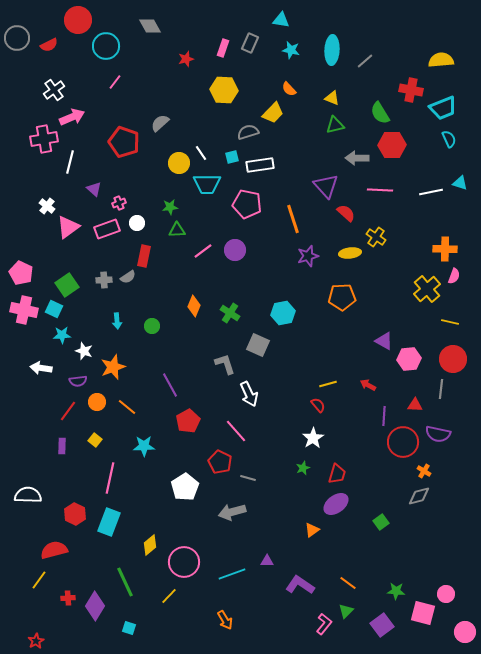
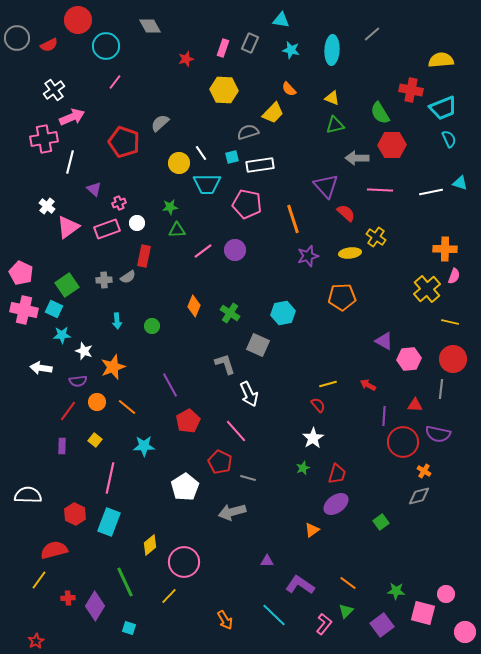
gray line at (365, 61): moved 7 px right, 27 px up
cyan line at (232, 574): moved 42 px right, 41 px down; rotated 64 degrees clockwise
